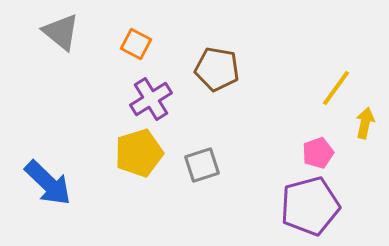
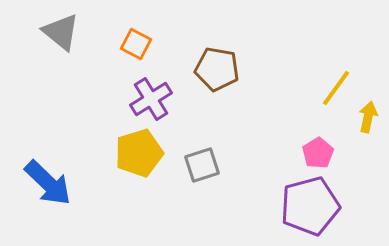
yellow arrow: moved 3 px right, 6 px up
pink pentagon: rotated 12 degrees counterclockwise
